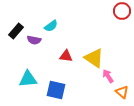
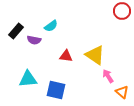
yellow triangle: moved 1 px right, 3 px up
